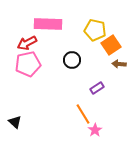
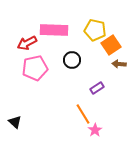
pink rectangle: moved 6 px right, 6 px down
pink pentagon: moved 7 px right, 4 px down
